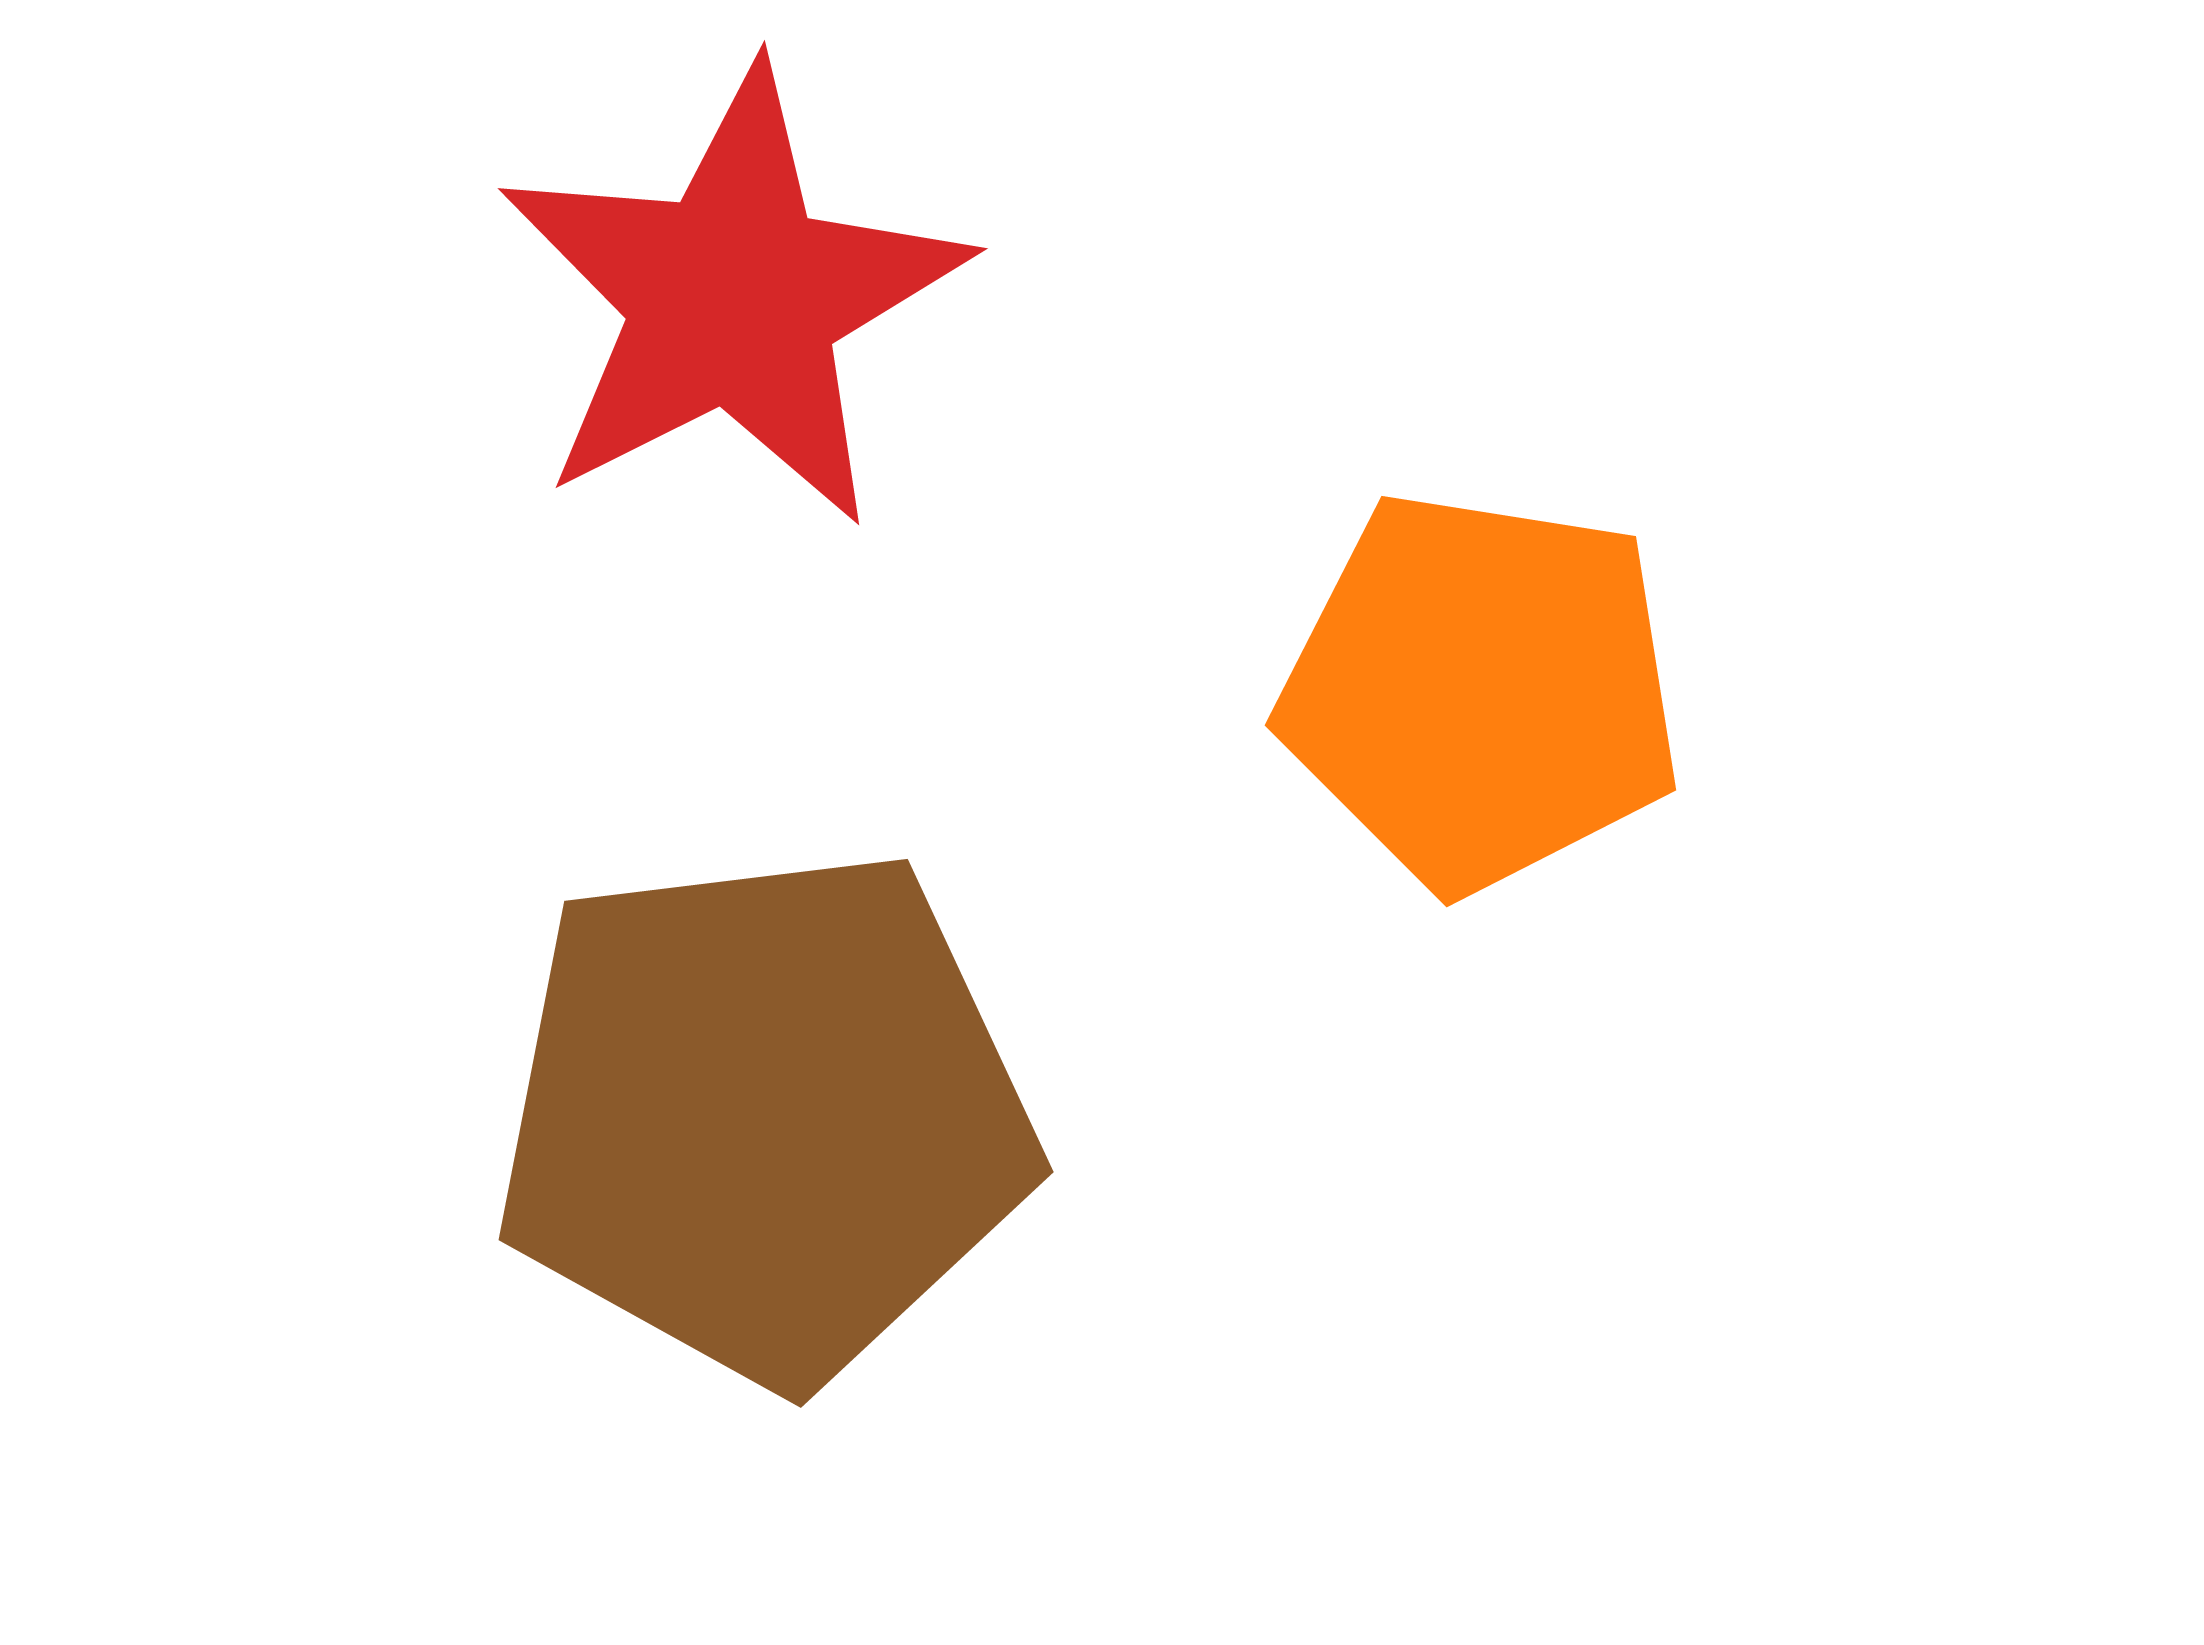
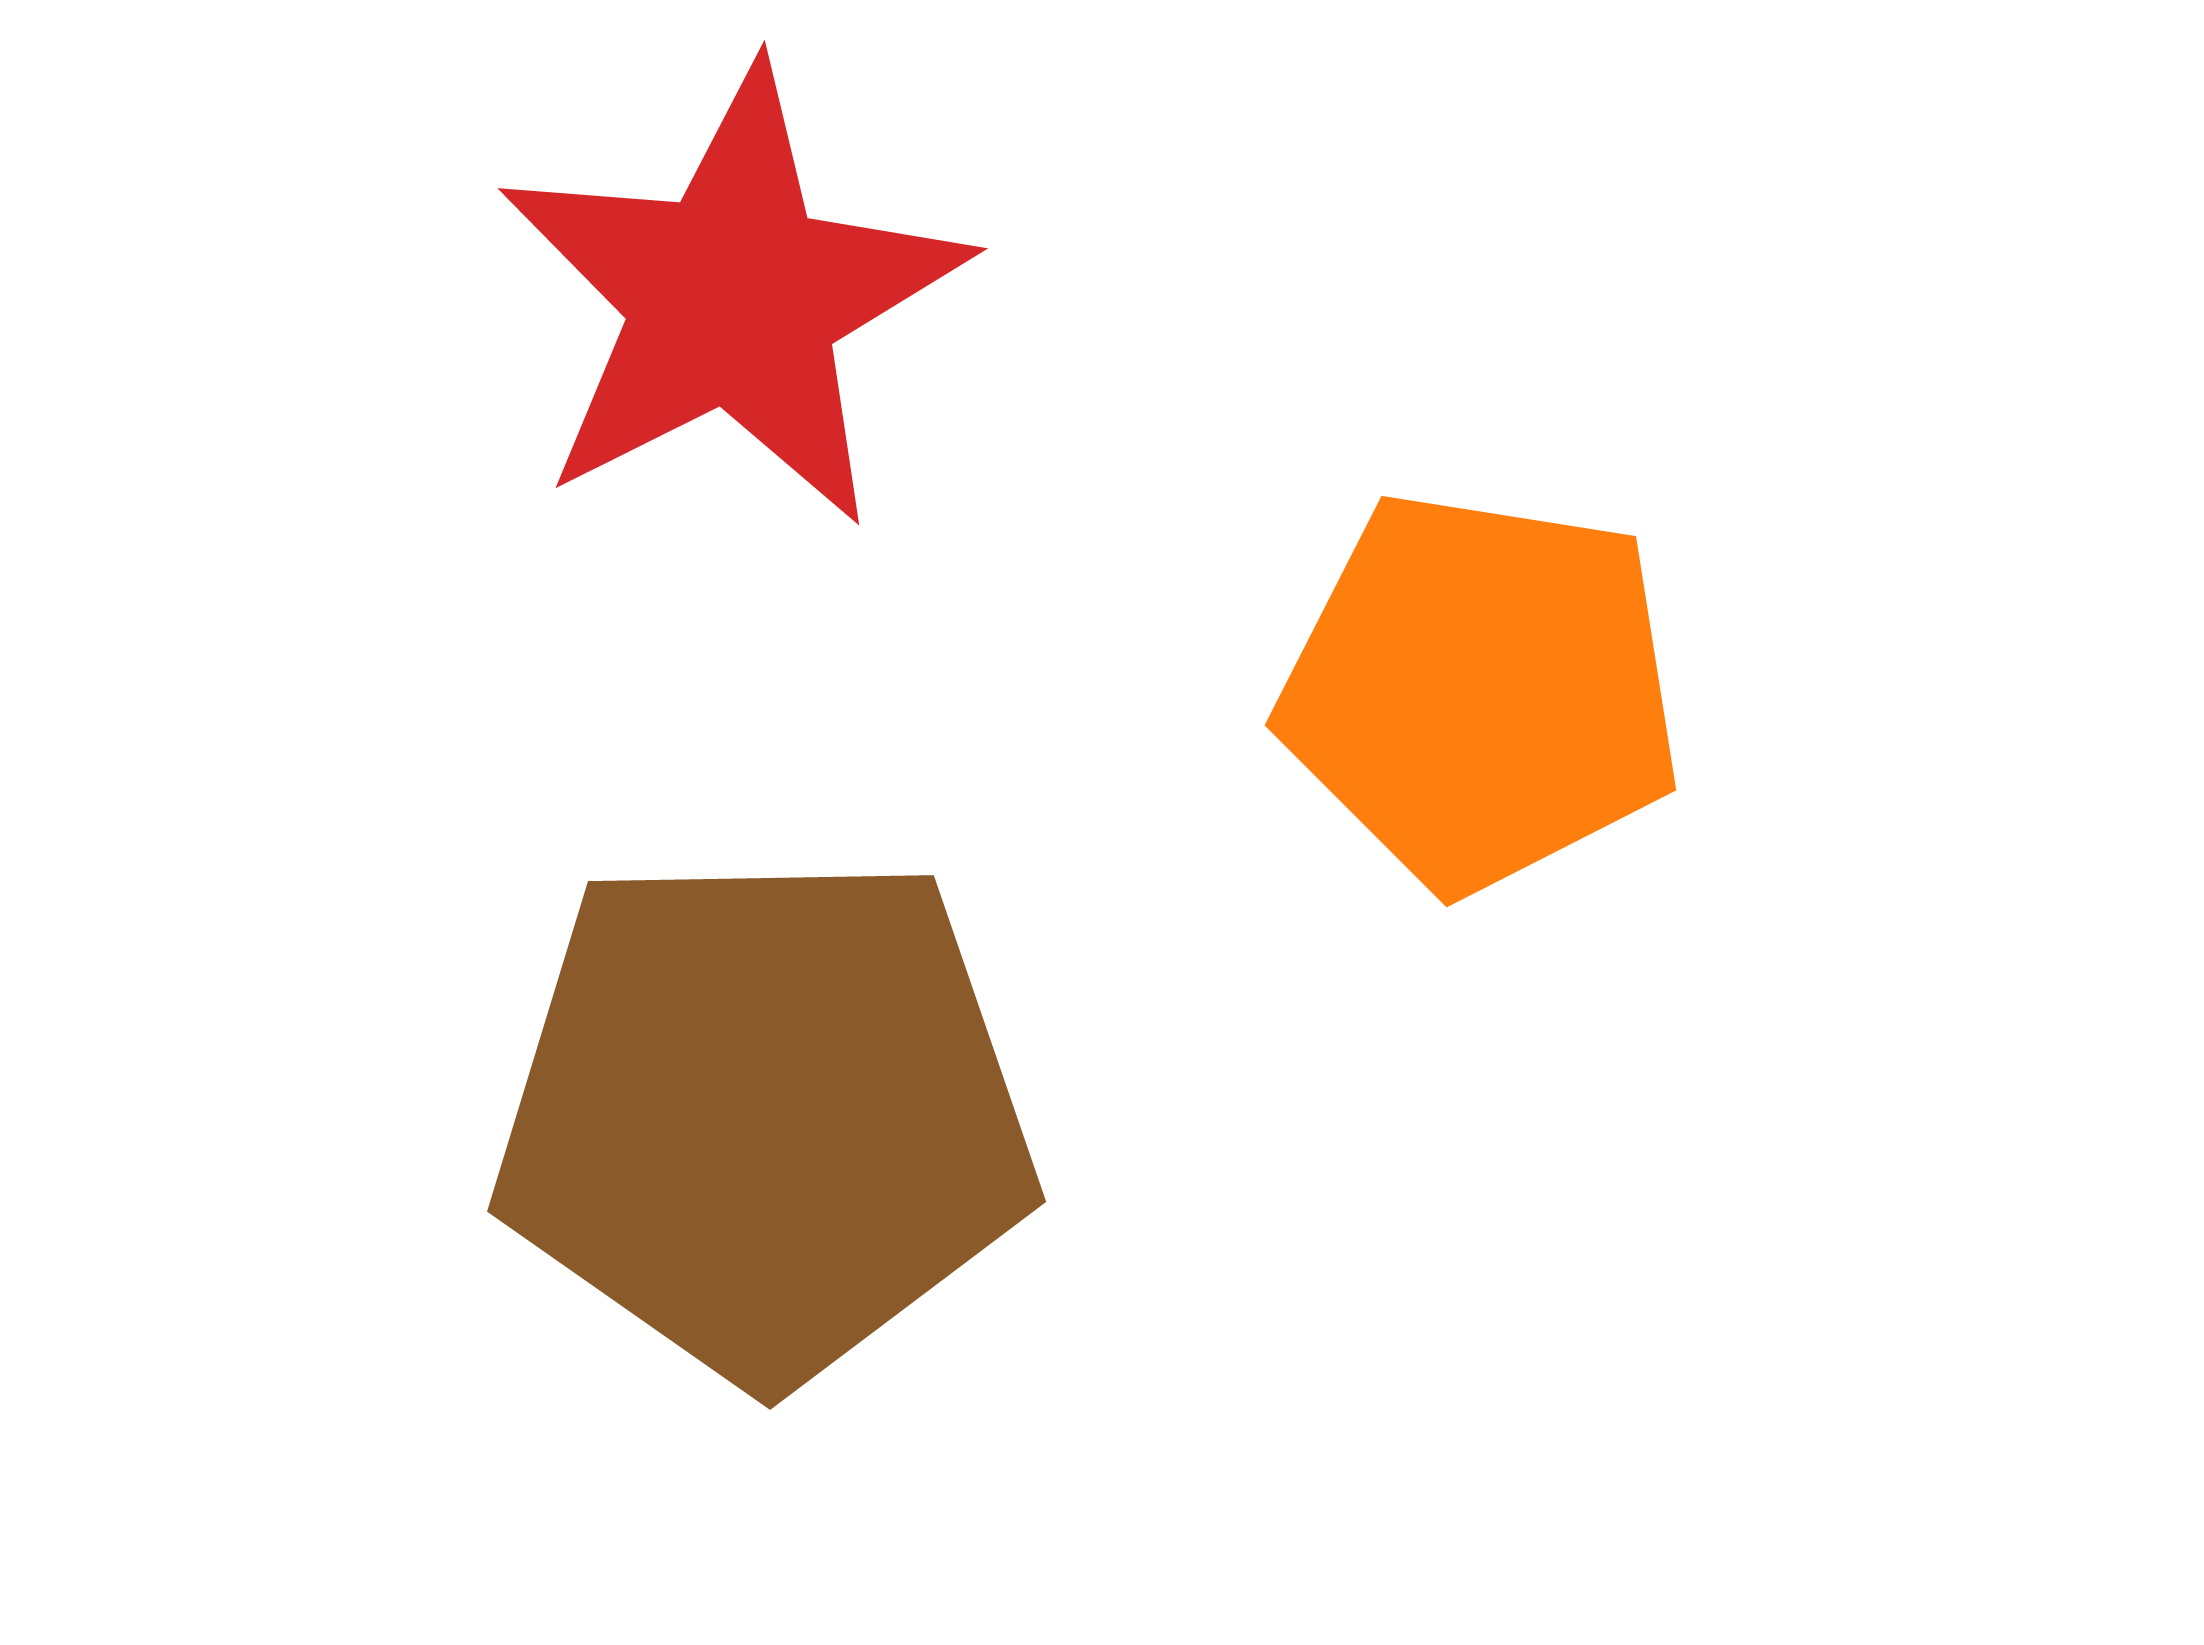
brown pentagon: rotated 6 degrees clockwise
